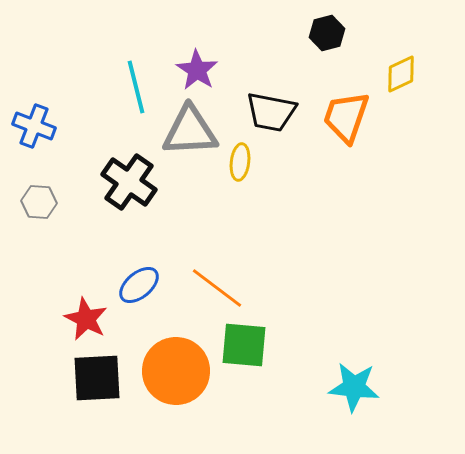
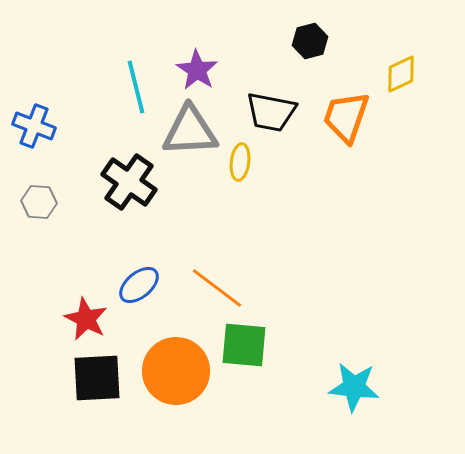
black hexagon: moved 17 px left, 8 px down
